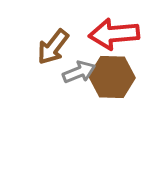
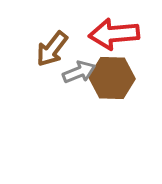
brown arrow: moved 1 px left, 2 px down
brown hexagon: moved 1 px down
